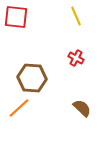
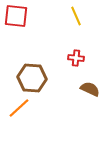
red square: moved 1 px up
red cross: rotated 21 degrees counterclockwise
brown semicircle: moved 8 px right, 19 px up; rotated 18 degrees counterclockwise
